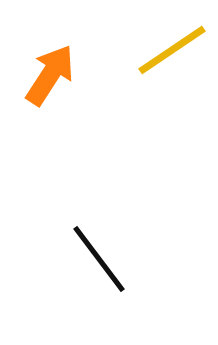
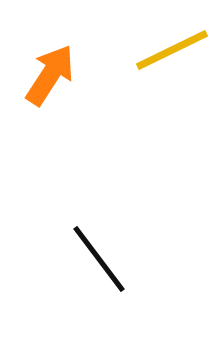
yellow line: rotated 8 degrees clockwise
